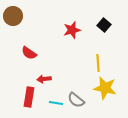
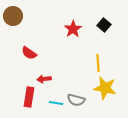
red star: moved 1 px right, 1 px up; rotated 18 degrees counterclockwise
gray semicircle: rotated 24 degrees counterclockwise
